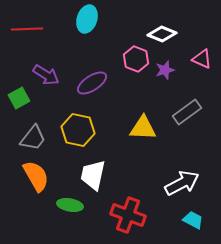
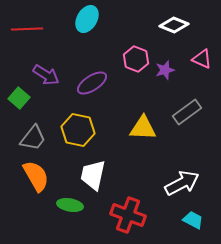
cyan ellipse: rotated 12 degrees clockwise
white diamond: moved 12 px right, 9 px up
green square: rotated 20 degrees counterclockwise
